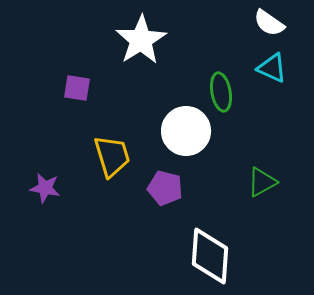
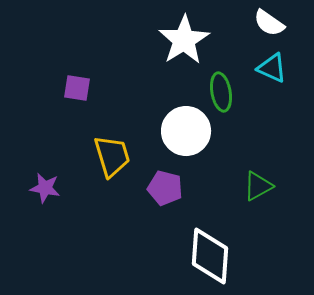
white star: moved 43 px right
green triangle: moved 4 px left, 4 px down
